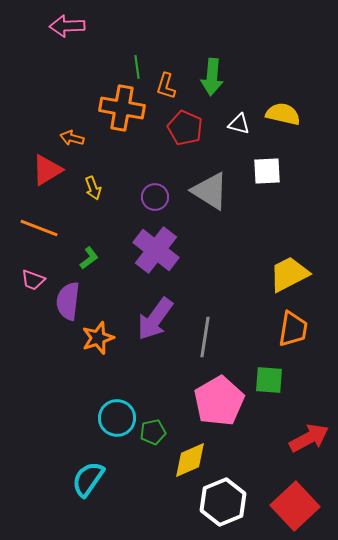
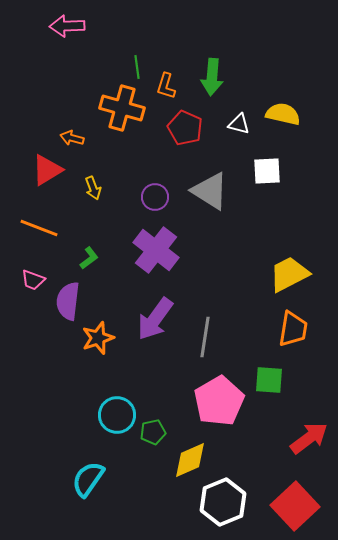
orange cross: rotated 6 degrees clockwise
cyan circle: moved 3 px up
red arrow: rotated 9 degrees counterclockwise
